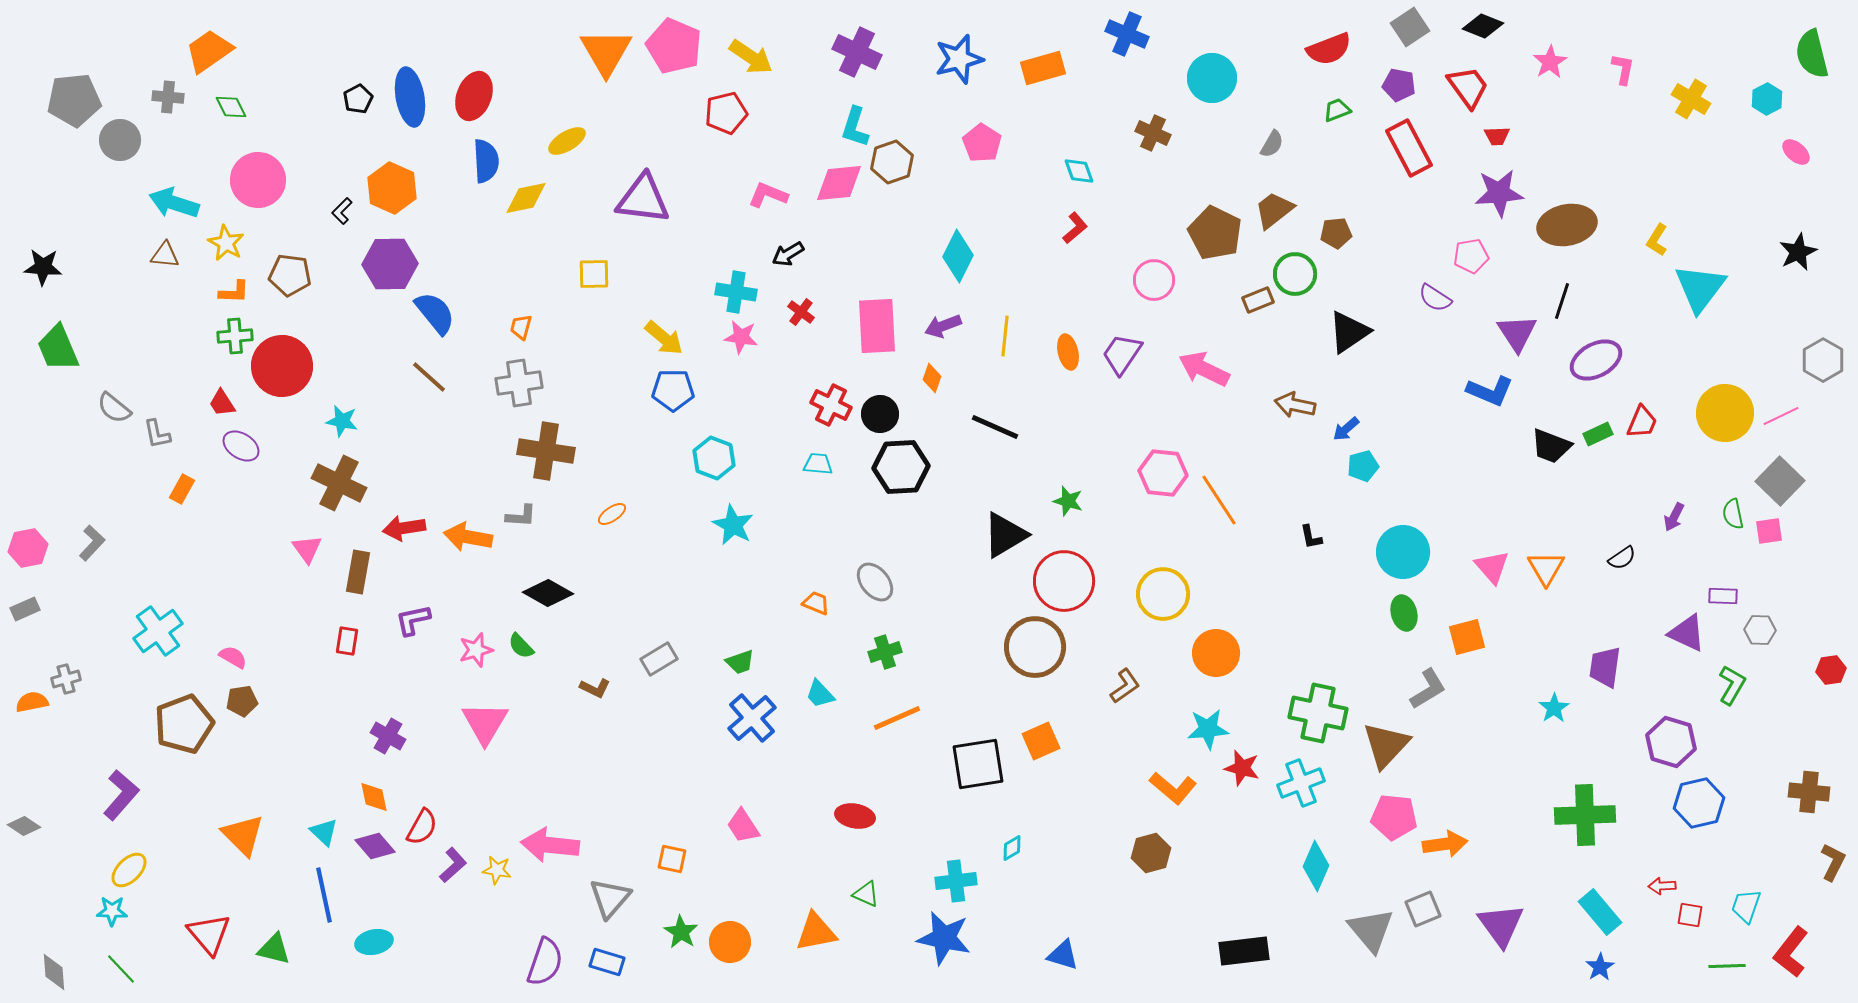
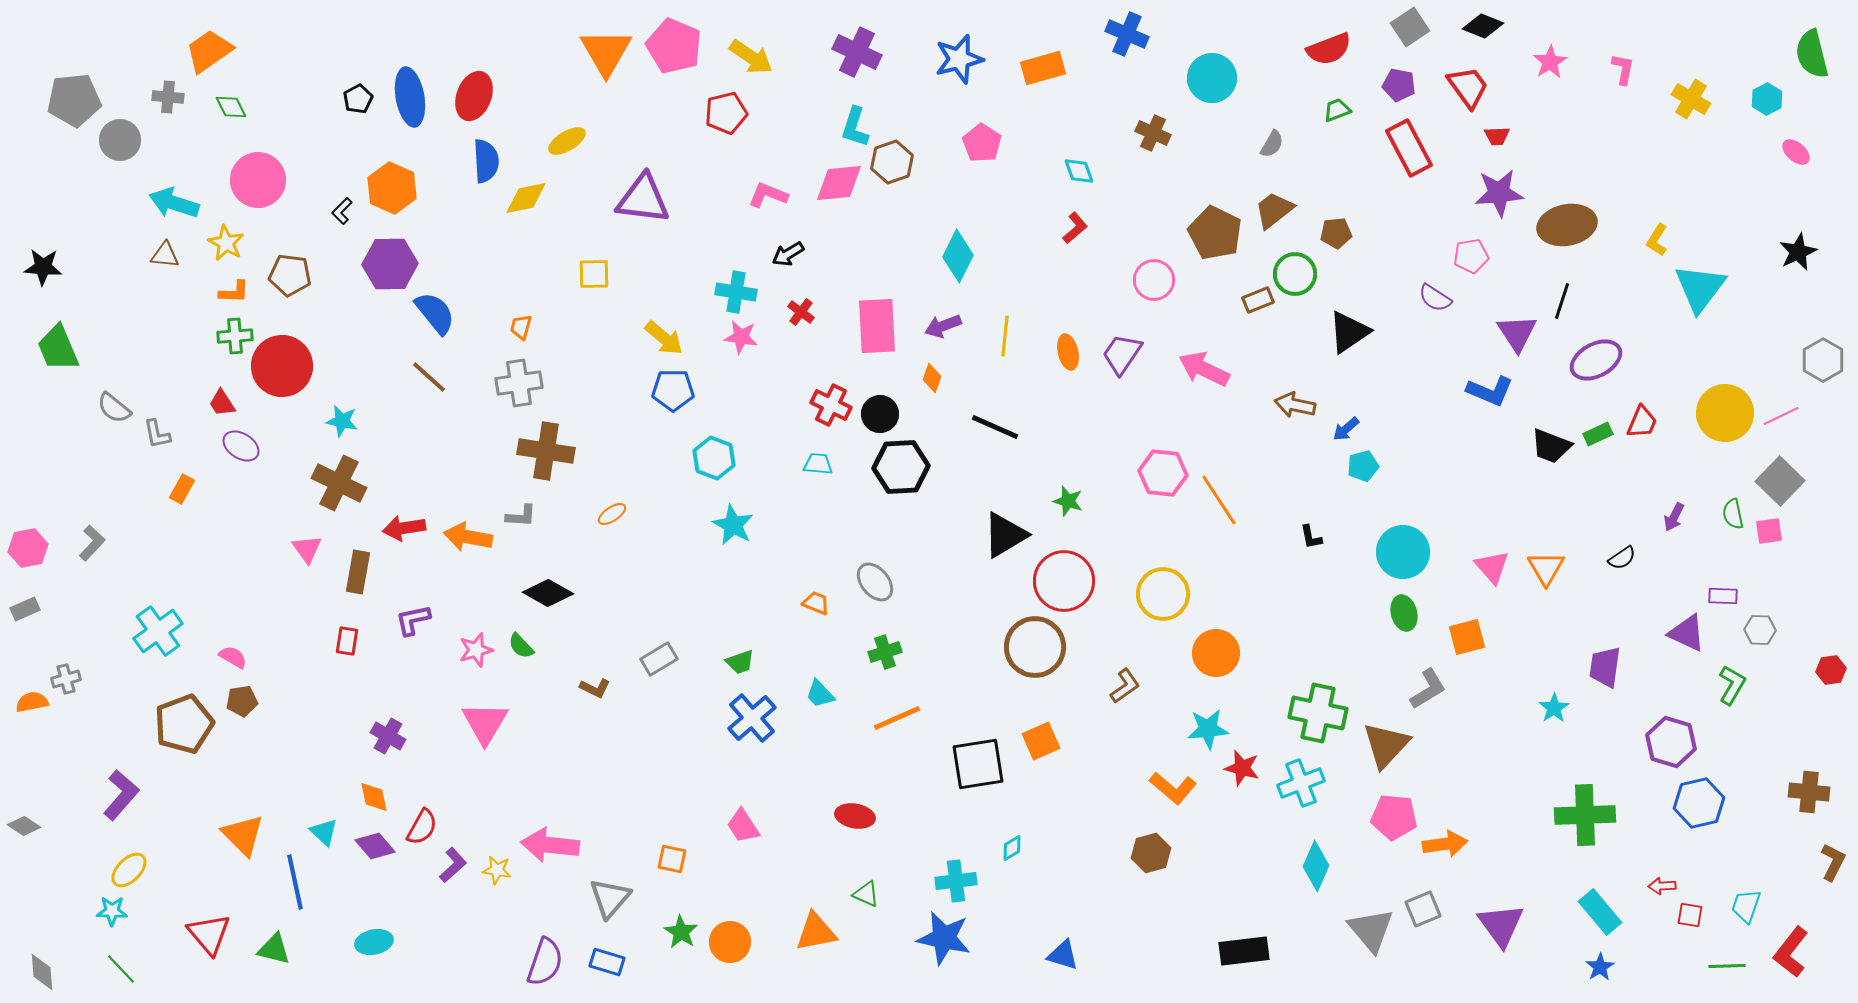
blue line at (324, 895): moved 29 px left, 13 px up
gray diamond at (54, 972): moved 12 px left
